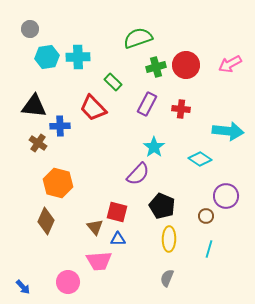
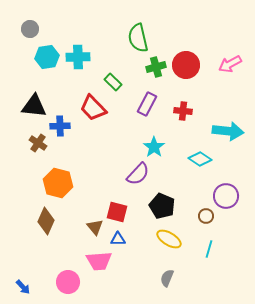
green semicircle: rotated 84 degrees counterclockwise
red cross: moved 2 px right, 2 px down
yellow ellipse: rotated 60 degrees counterclockwise
